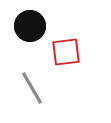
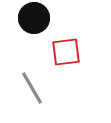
black circle: moved 4 px right, 8 px up
